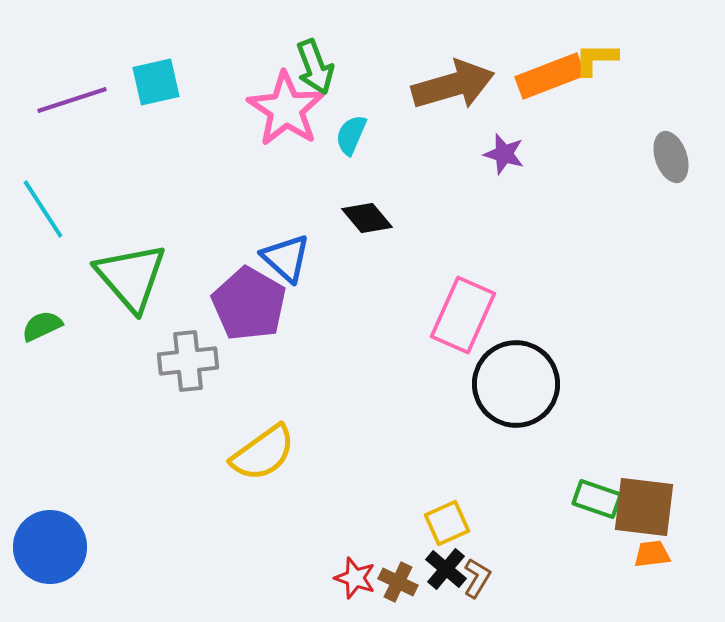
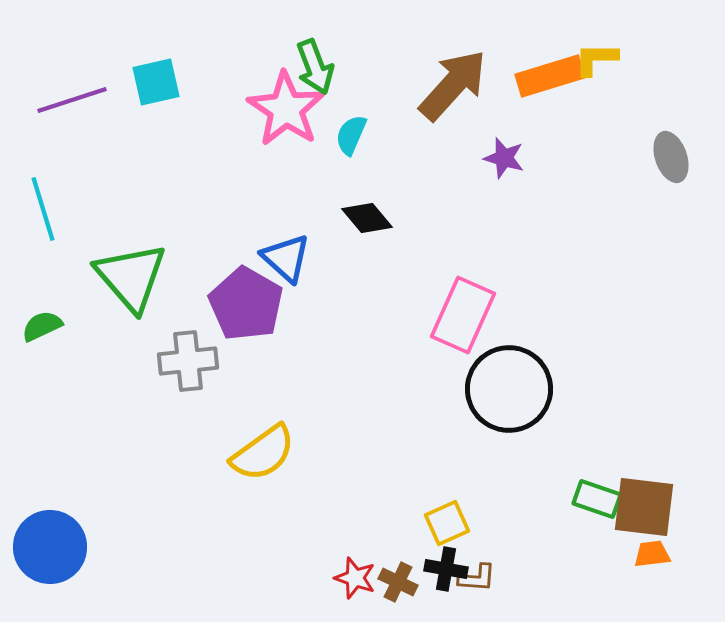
orange rectangle: rotated 4 degrees clockwise
brown arrow: rotated 32 degrees counterclockwise
purple star: moved 4 px down
cyan line: rotated 16 degrees clockwise
purple pentagon: moved 3 px left
black circle: moved 7 px left, 5 px down
black cross: rotated 30 degrees counterclockwise
brown L-shape: rotated 63 degrees clockwise
